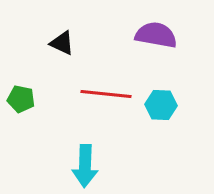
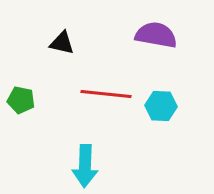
black triangle: rotated 12 degrees counterclockwise
green pentagon: moved 1 px down
cyan hexagon: moved 1 px down
